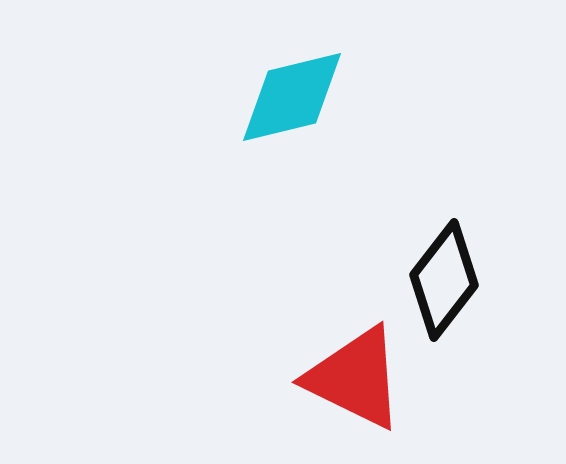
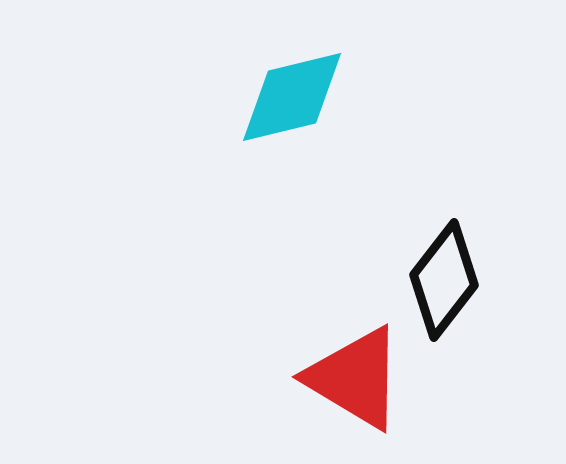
red triangle: rotated 5 degrees clockwise
